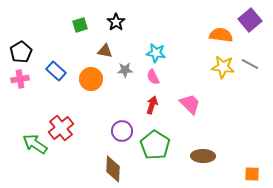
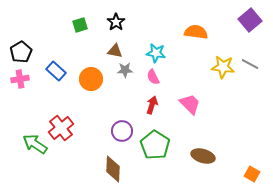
orange semicircle: moved 25 px left, 3 px up
brown triangle: moved 10 px right
brown ellipse: rotated 15 degrees clockwise
orange square: rotated 28 degrees clockwise
